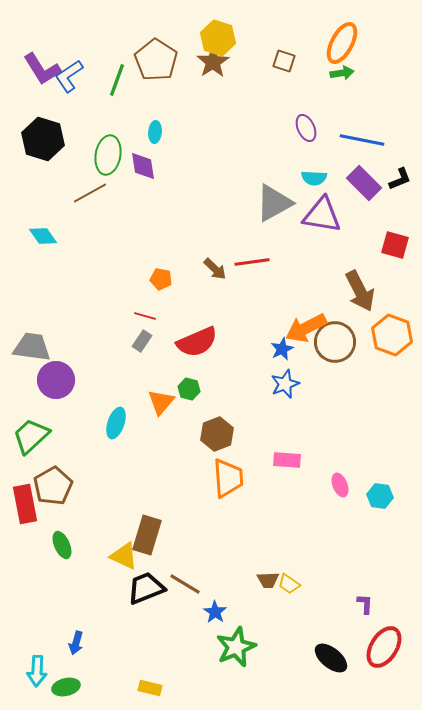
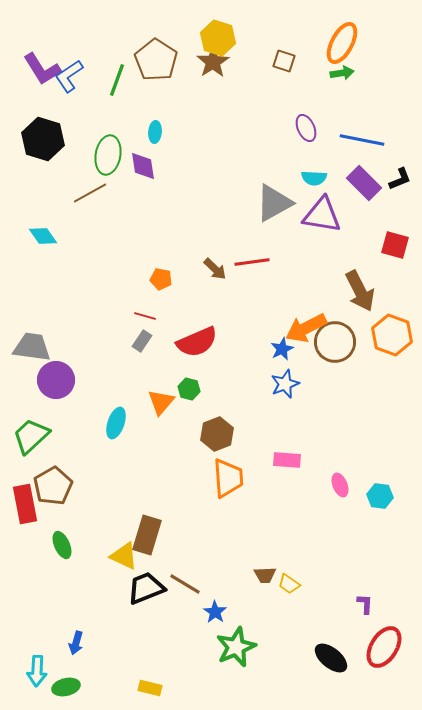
brown trapezoid at (268, 580): moved 3 px left, 5 px up
